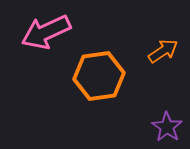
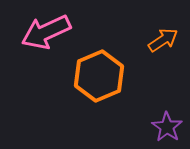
orange arrow: moved 11 px up
orange hexagon: rotated 15 degrees counterclockwise
